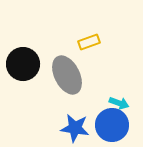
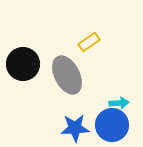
yellow rectangle: rotated 15 degrees counterclockwise
cyan arrow: rotated 24 degrees counterclockwise
blue star: rotated 12 degrees counterclockwise
